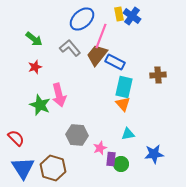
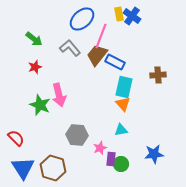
cyan triangle: moved 7 px left, 4 px up
